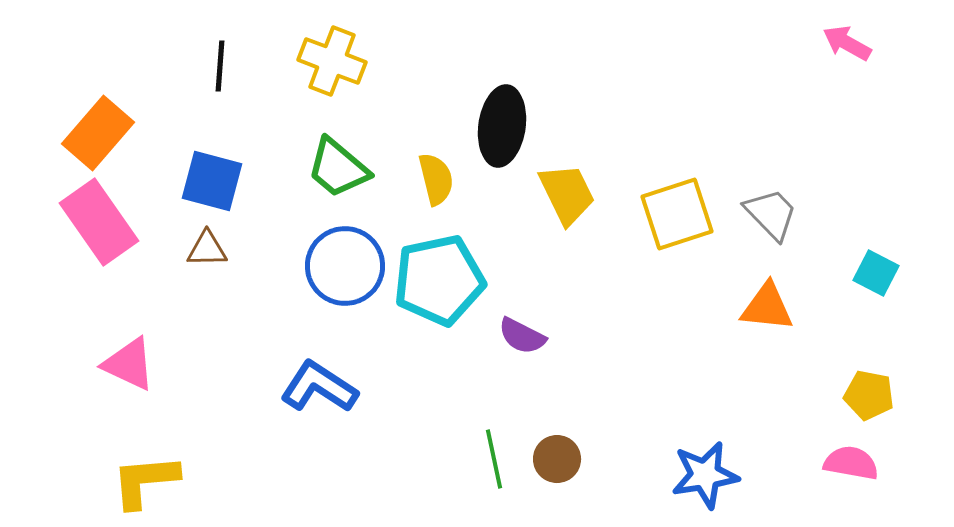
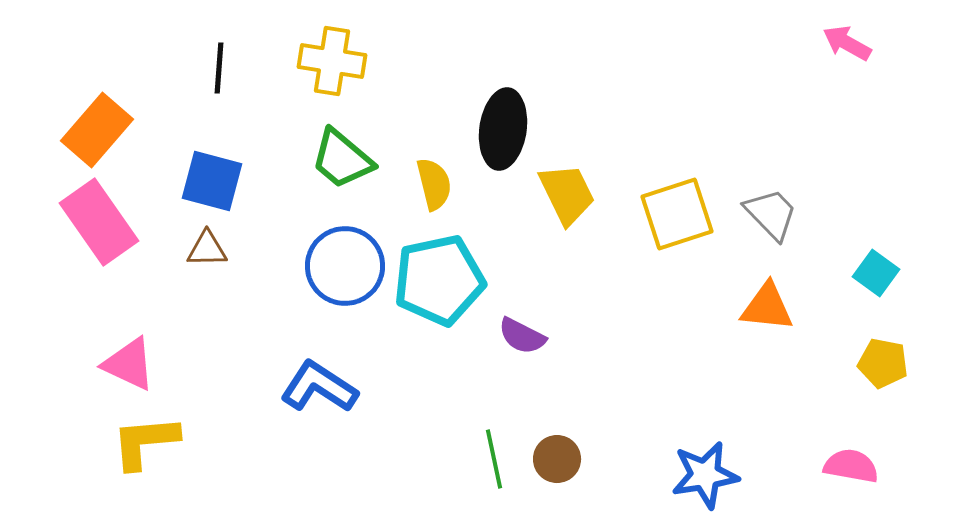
yellow cross: rotated 12 degrees counterclockwise
black line: moved 1 px left, 2 px down
black ellipse: moved 1 px right, 3 px down
orange rectangle: moved 1 px left, 3 px up
green trapezoid: moved 4 px right, 9 px up
yellow semicircle: moved 2 px left, 5 px down
cyan square: rotated 9 degrees clockwise
yellow pentagon: moved 14 px right, 32 px up
pink semicircle: moved 3 px down
yellow L-shape: moved 39 px up
